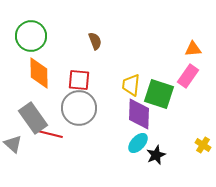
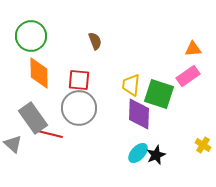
pink rectangle: rotated 20 degrees clockwise
cyan ellipse: moved 10 px down
